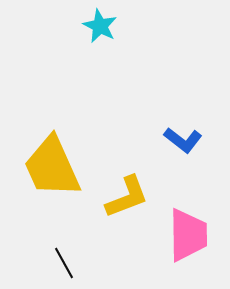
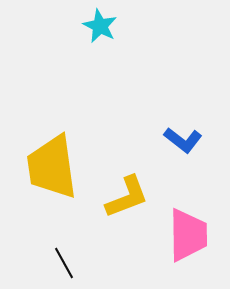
yellow trapezoid: rotated 16 degrees clockwise
